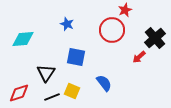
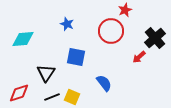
red circle: moved 1 px left, 1 px down
yellow square: moved 6 px down
